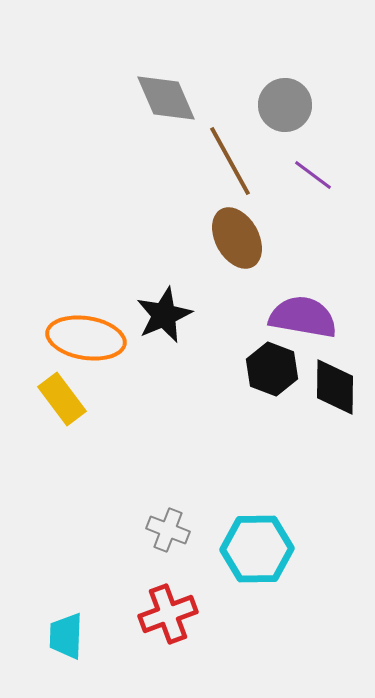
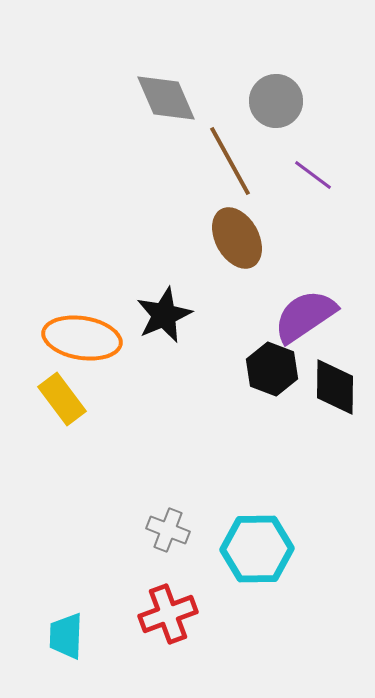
gray circle: moved 9 px left, 4 px up
purple semicircle: moved 2 px right, 1 px up; rotated 44 degrees counterclockwise
orange ellipse: moved 4 px left
